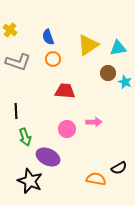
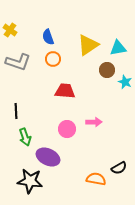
brown circle: moved 1 px left, 3 px up
black star: rotated 15 degrees counterclockwise
